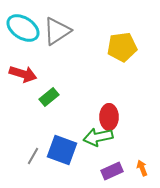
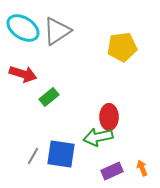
blue square: moved 1 px left, 4 px down; rotated 12 degrees counterclockwise
